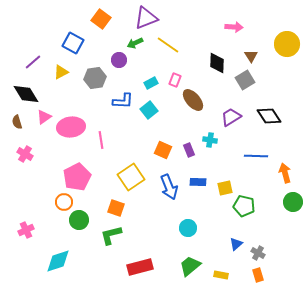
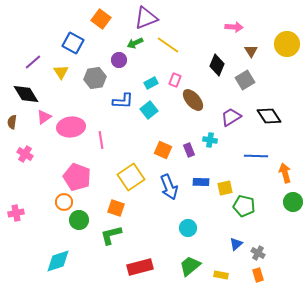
brown triangle at (251, 56): moved 5 px up
black diamond at (217, 63): moved 2 px down; rotated 20 degrees clockwise
yellow triangle at (61, 72): rotated 35 degrees counterclockwise
brown semicircle at (17, 122): moved 5 px left; rotated 24 degrees clockwise
pink pentagon at (77, 177): rotated 24 degrees counterclockwise
blue rectangle at (198, 182): moved 3 px right
pink cross at (26, 230): moved 10 px left, 17 px up; rotated 14 degrees clockwise
